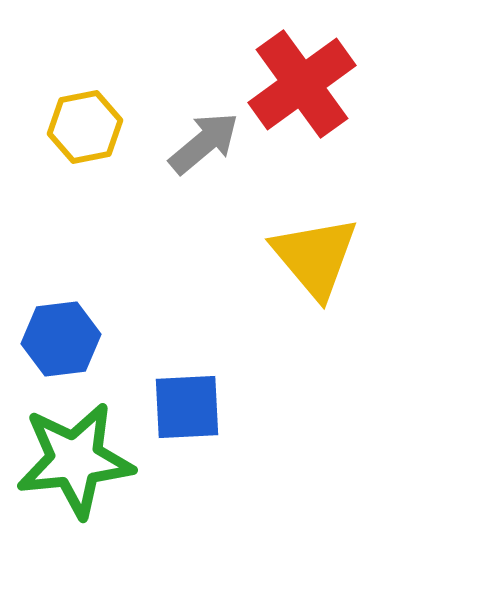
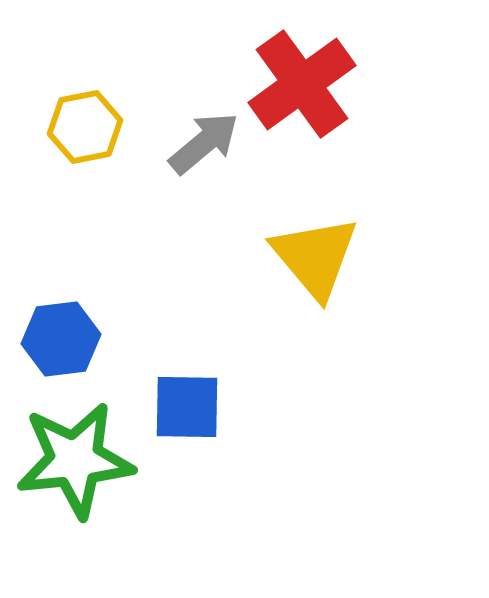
blue square: rotated 4 degrees clockwise
